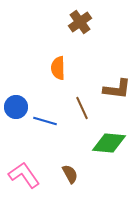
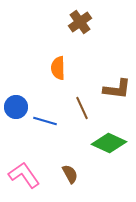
green diamond: rotated 20 degrees clockwise
